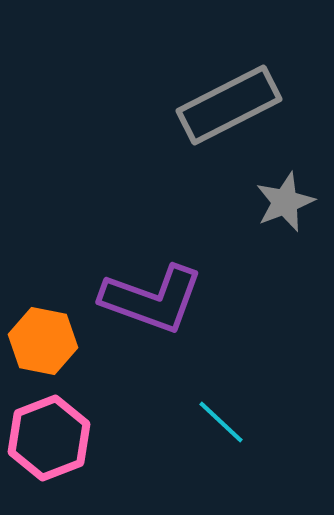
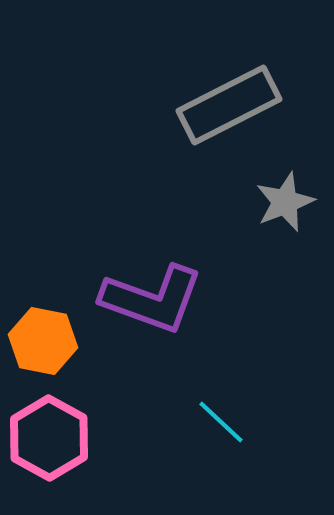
pink hexagon: rotated 10 degrees counterclockwise
